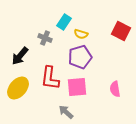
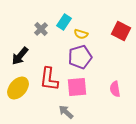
gray cross: moved 4 px left, 9 px up; rotated 24 degrees clockwise
red L-shape: moved 1 px left, 1 px down
